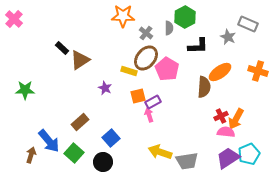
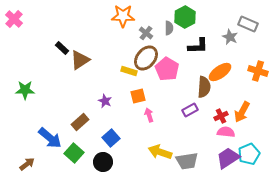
gray star: moved 2 px right
purple star: moved 13 px down
purple rectangle: moved 37 px right, 8 px down
orange arrow: moved 6 px right, 7 px up
blue arrow: moved 1 px right, 3 px up; rotated 10 degrees counterclockwise
brown arrow: moved 4 px left, 9 px down; rotated 35 degrees clockwise
